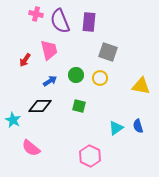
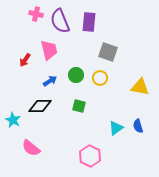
yellow triangle: moved 1 px left, 1 px down
